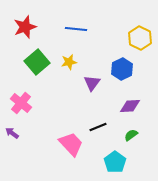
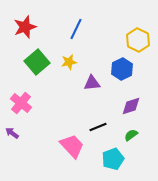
blue line: rotated 70 degrees counterclockwise
yellow hexagon: moved 2 px left, 2 px down
purple triangle: rotated 48 degrees clockwise
purple diamond: moved 1 px right; rotated 15 degrees counterclockwise
pink trapezoid: moved 1 px right, 2 px down
cyan pentagon: moved 2 px left, 3 px up; rotated 15 degrees clockwise
